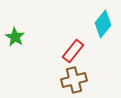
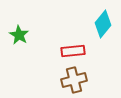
green star: moved 4 px right, 2 px up
red rectangle: rotated 45 degrees clockwise
